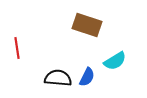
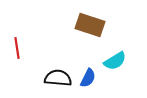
brown rectangle: moved 3 px right
blue semicircle: moved 1 px right, 1 px down
